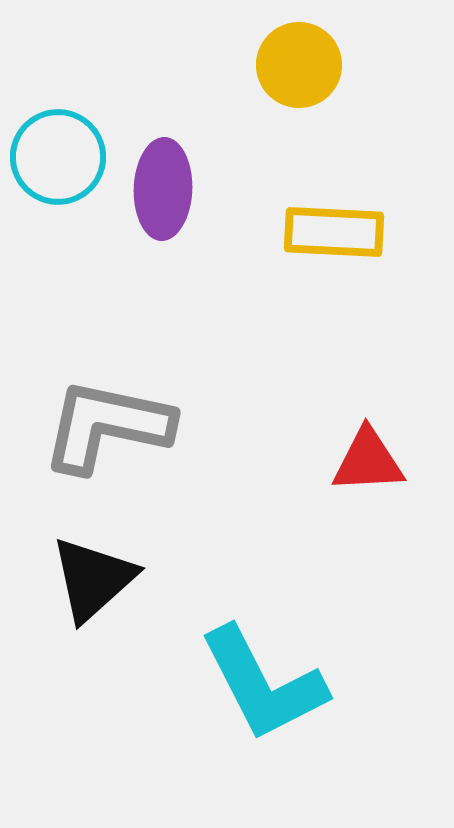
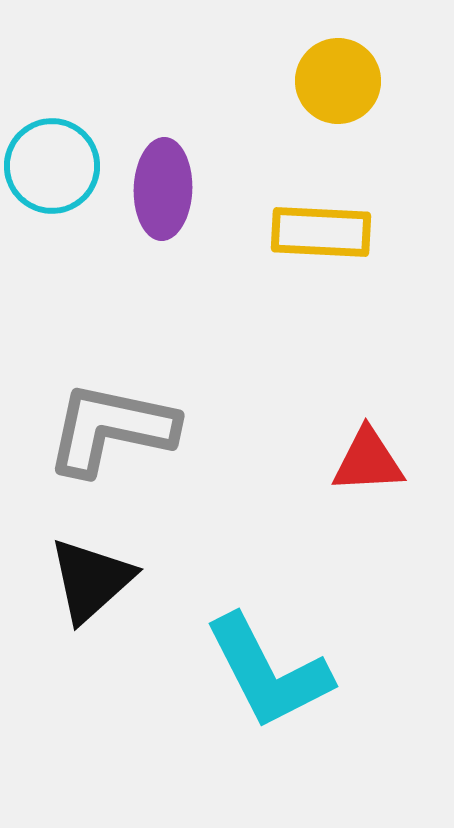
yellow circle: moved 39 px right, 16 px down
cyan circle: moved 6 px left, 9 px down
yellow rectangle: moved 13 px left
gray L-shape: moved 4 px right, 3 px down
black triangle: moved 2 px left, 1 px down
cyan L-shape: moved 5 px right, 12 px up
